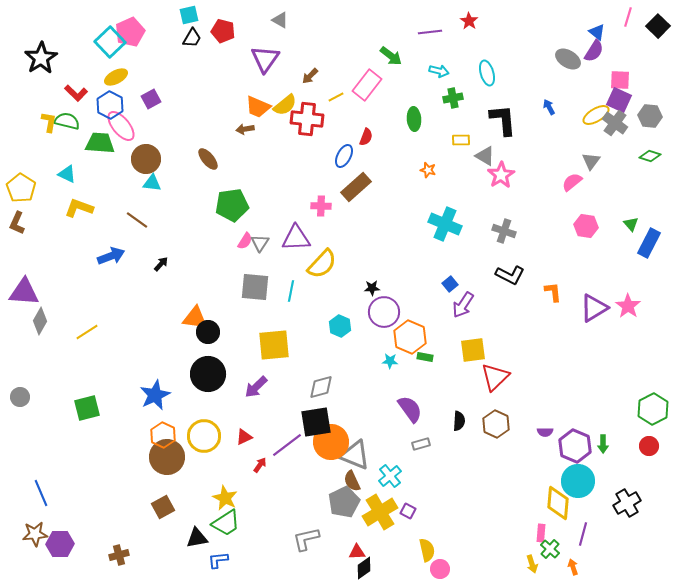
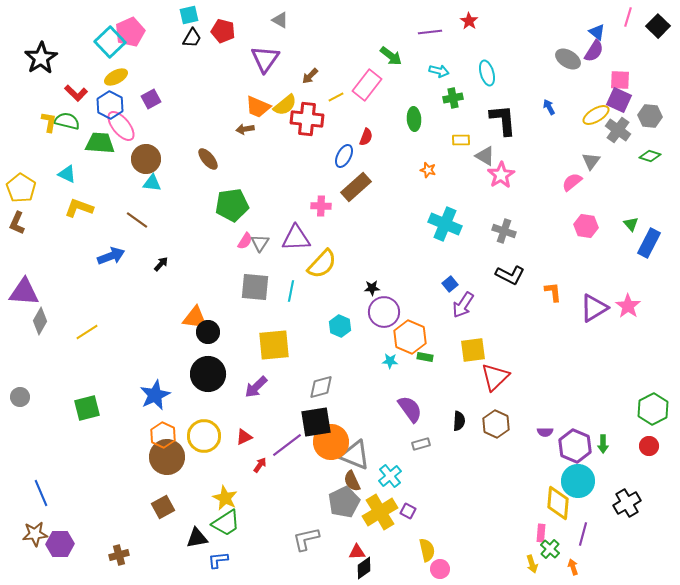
gray cross at (615, 123): moved 3 px right, 7 px down
